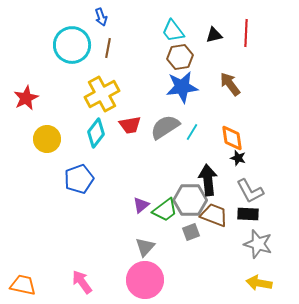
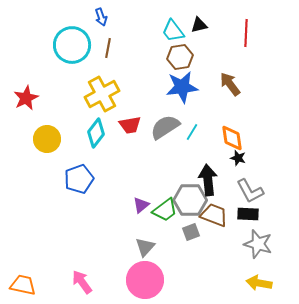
black triangle: moved 15 px left, 10 px up
